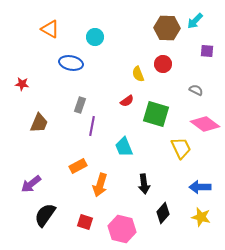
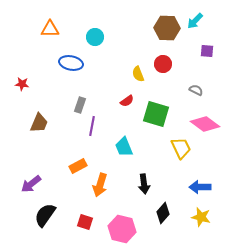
orange triangle: rotated 30 degrees counterclockwise
